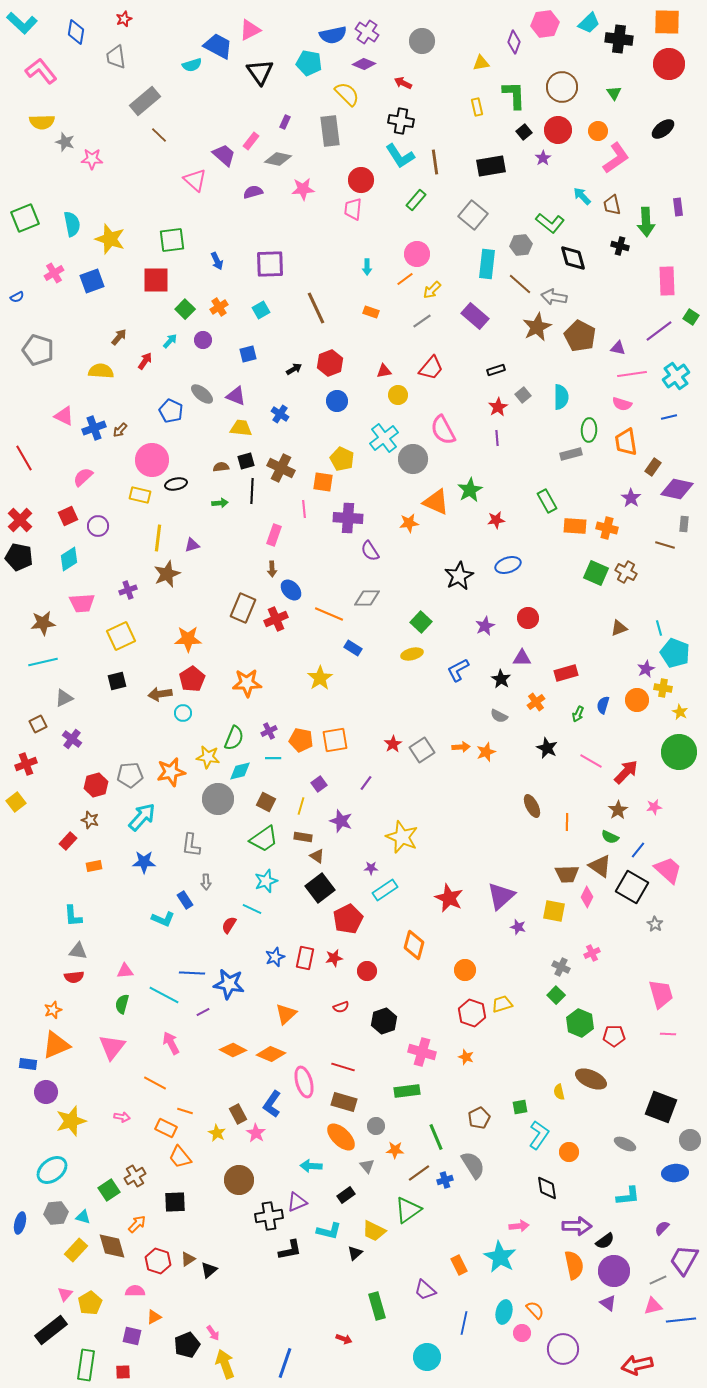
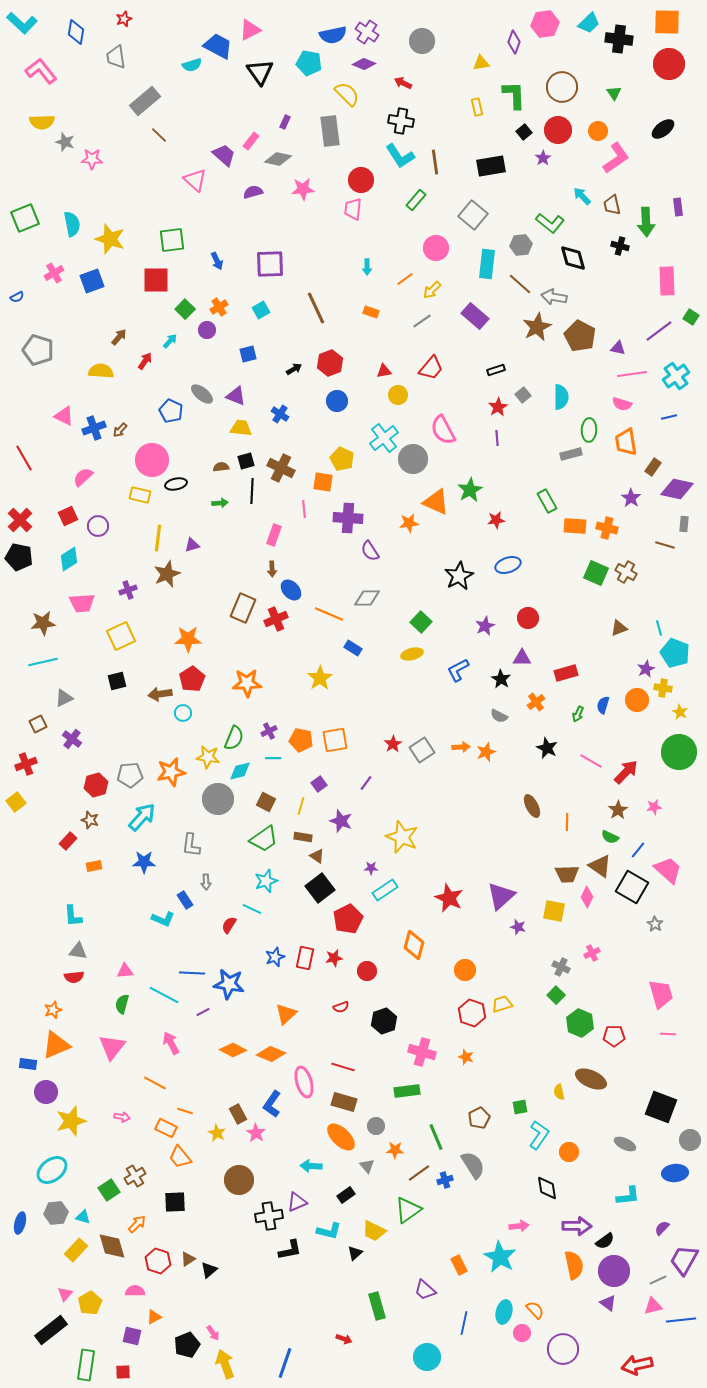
pink circle at (417, 254): moved 19 px right, 6 px up
purple circle at (203, 340): moved 4 px right, 10 px up
